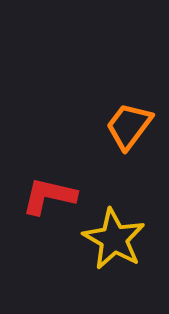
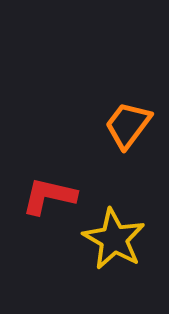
orange trapezoid: moved 1 px left, 1 px up
